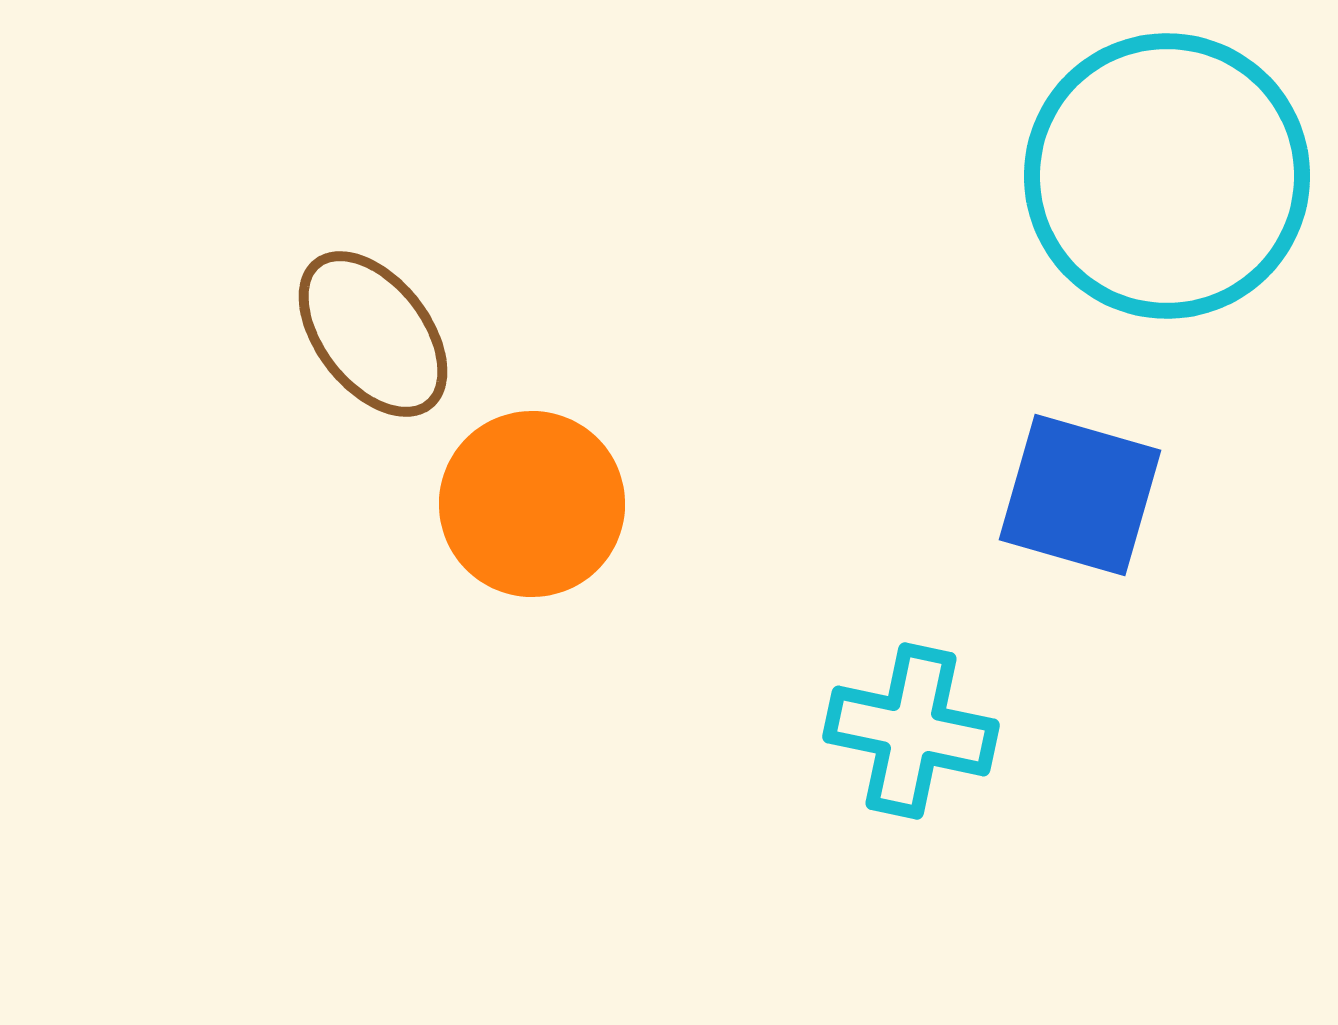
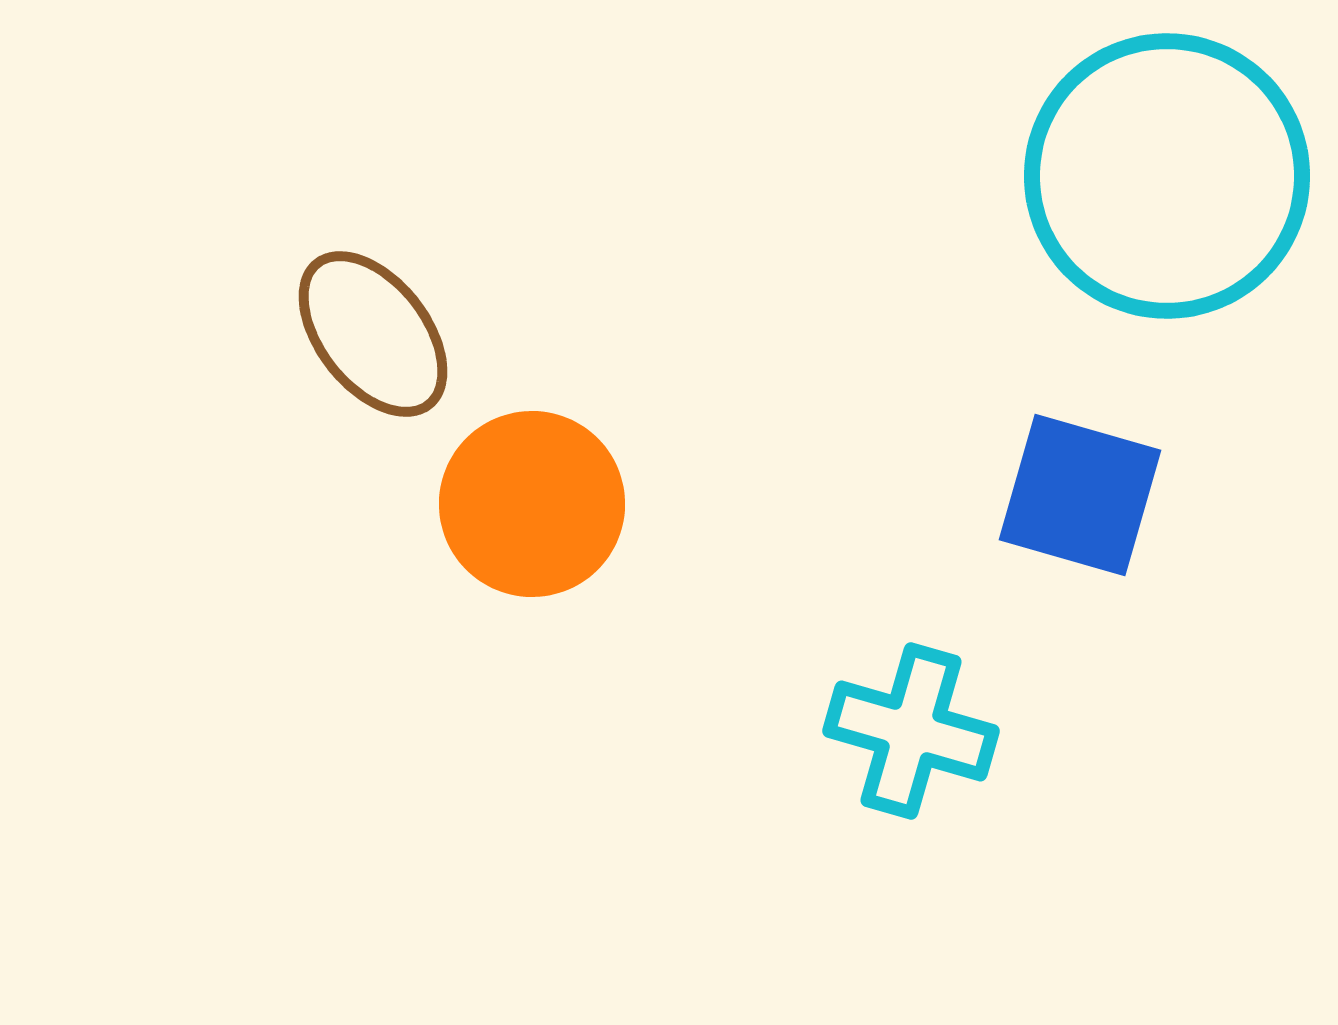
cyan cross: rotated 4 degrees clockwise
